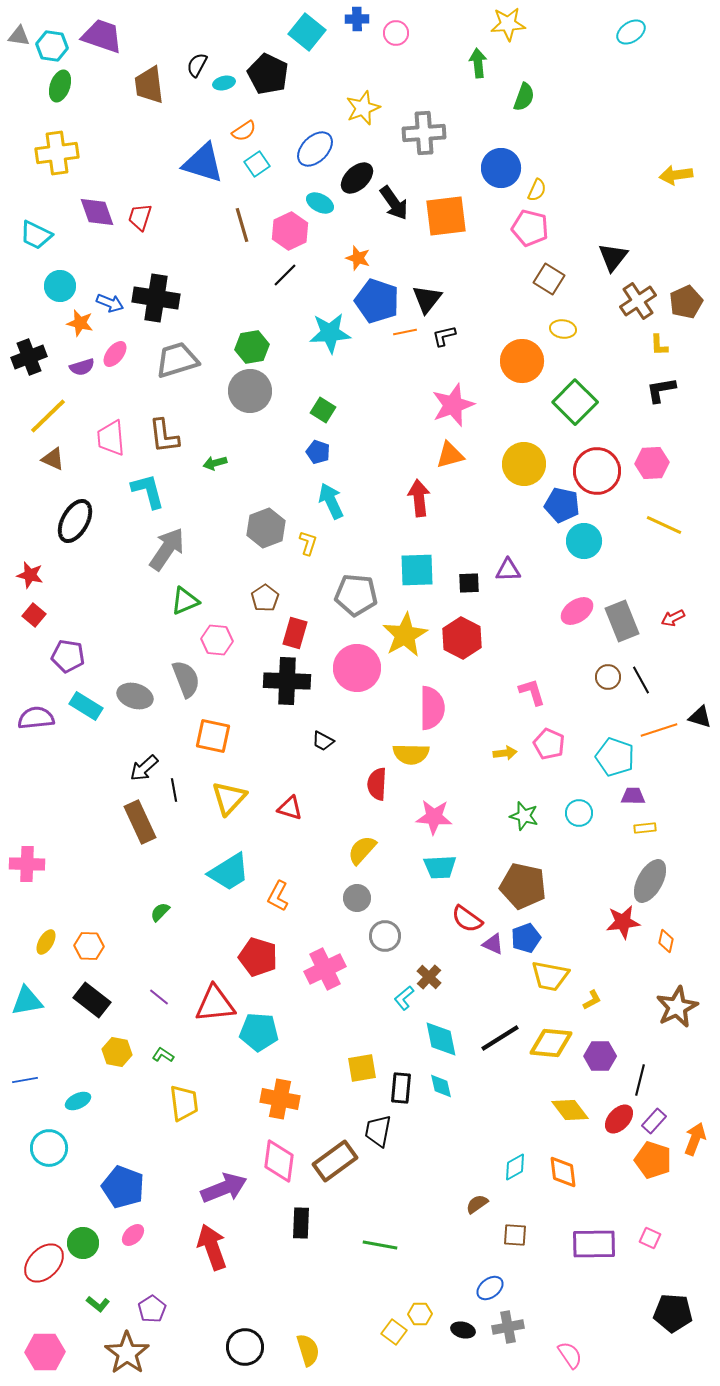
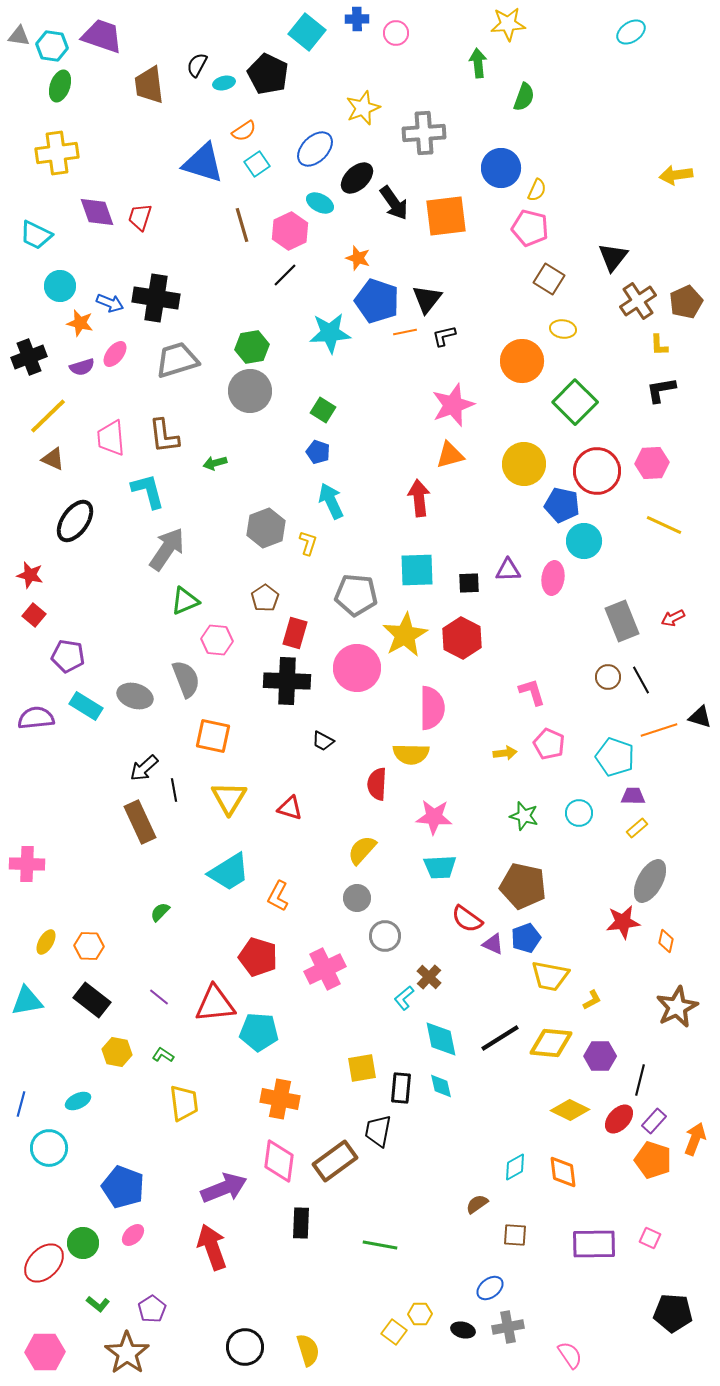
black ellipse at (75, 521): rotated 6 degrees clockwise
pink ellipse at (577, 611): moved 24 px left, 33 px up; rotated 48 degrees counterclockwise
yellow triangle at (229, 798): rotated 12 degrees counterclockwise
yellow rectangle at (645, 828): moved 8 px left; rotated 35 degrees counterclockwise
blue line at (25, 1080): moved 4 px left, 24 px down; rotated 65 degrees counterclockwise
yellow diamond at (570, 1110): rotated 27 degrees counterclockwise
